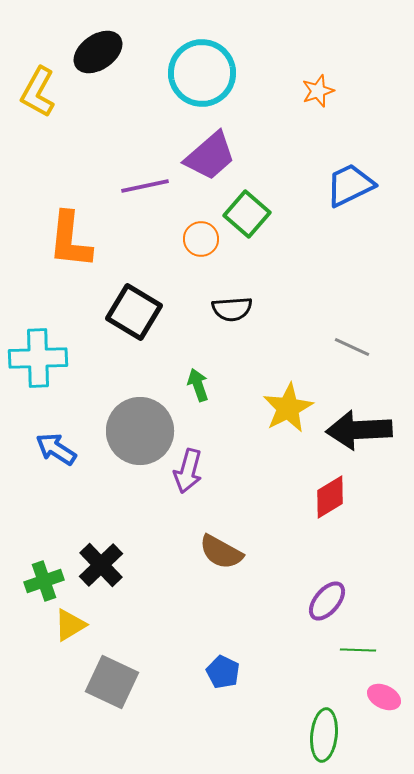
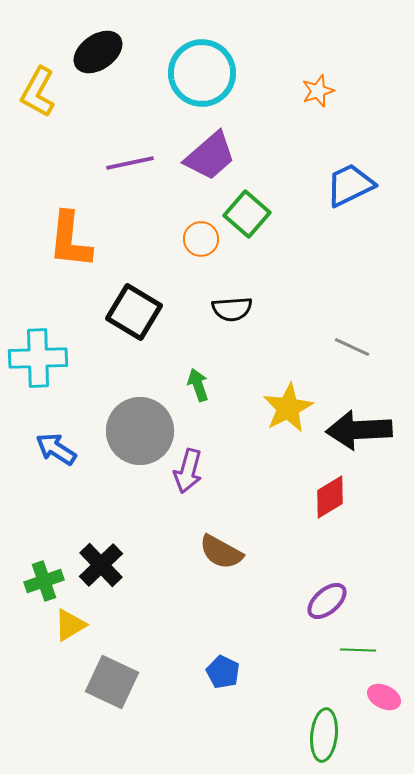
purple line: moved 15 px left, 23 px up
purple ellipse: rotated 9 degrees clockwise
